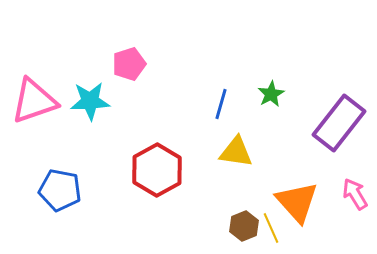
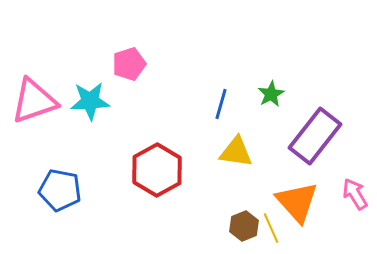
purple rectangle: moved 24 px left, 13 px down
